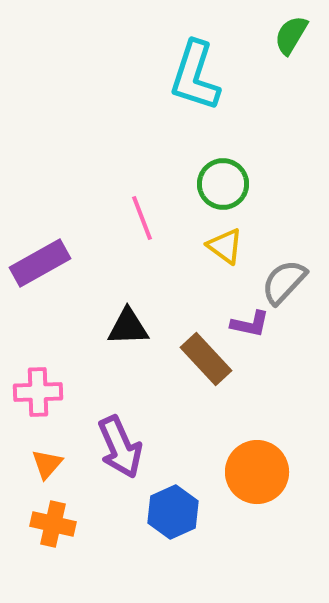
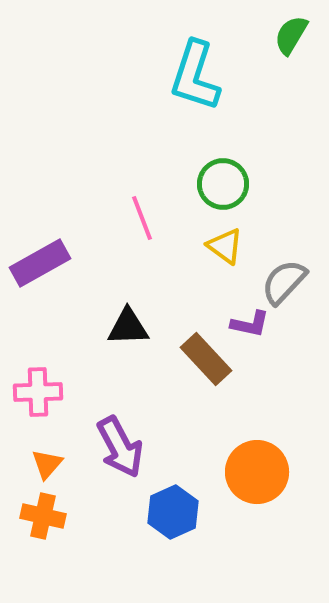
purple arrow: rotated 4 degrees counterclockwise
orange cross: moved 10 px left, 8 px up
